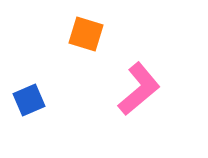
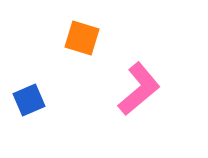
orange square: moved 4 px left, 4 px down
